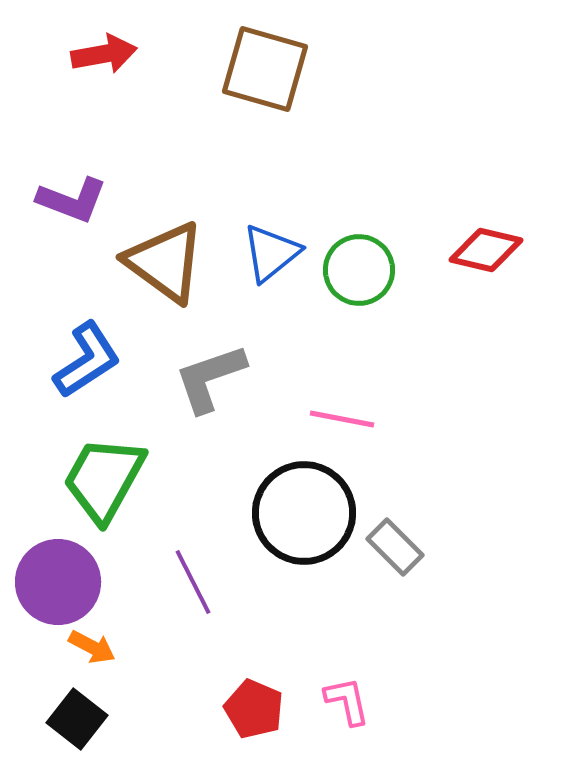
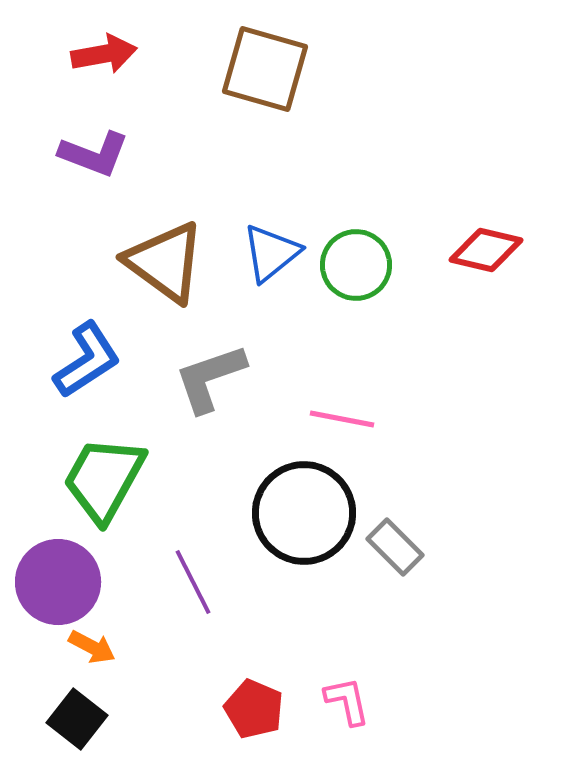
purple L-shape: moved 22 px right, 46 px up
green circle: moved 3 px left, 5 px up
